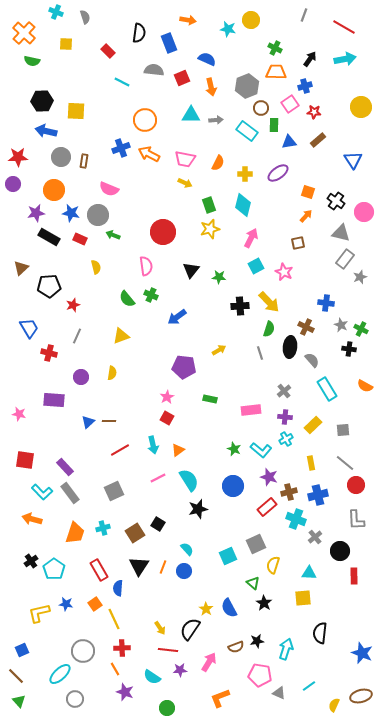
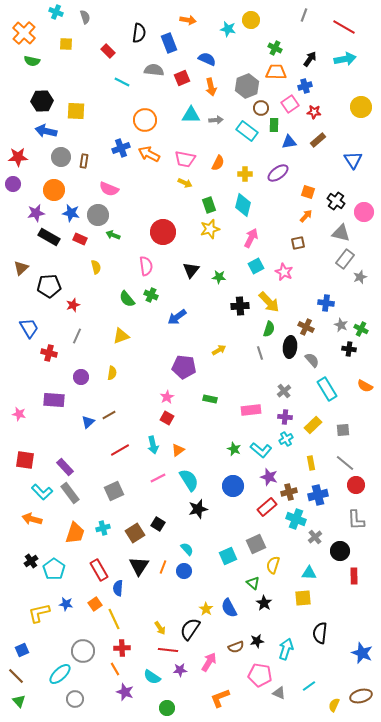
brown line at (109, 421): moved 6 px up; rotated 32 degrees counterclockwise
